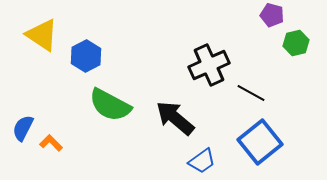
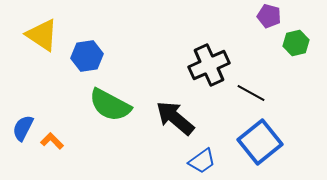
purple pentagon: moved 3 px left, 1 px down
blue hexagon: moved 1 px right; rotated 20 degrees clockwise
orange L-shape: moved 1 px right, 2 px up
